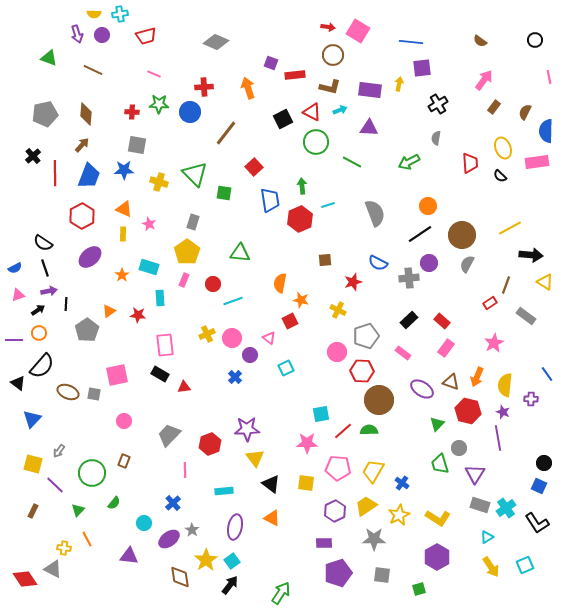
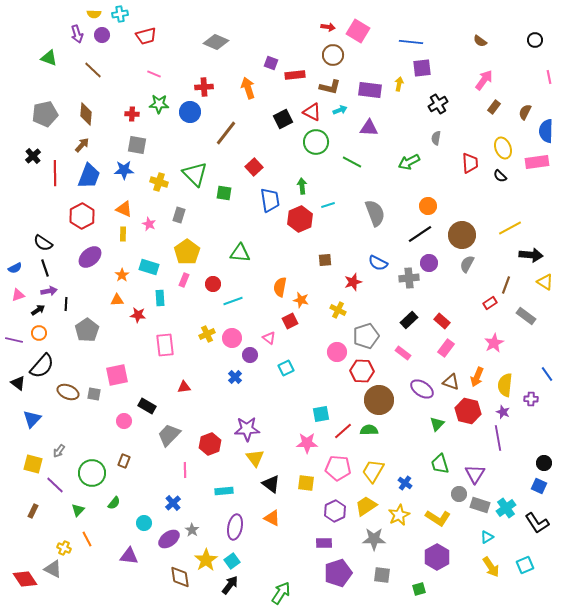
brown line at (93, 70): rotated 18 degrees clockwise
red cross at (132, 112): moved 2 px down
gray rectangle at (193, 222): moved 14 px left, 7 px up
orange semicircle at (280, 283): moved 4 px down
orange triangle at (109, 311): moved 8 px right, 11 px up; rotated 32 degrees clockwise
purple line at (14, 340): rotated 12 degrees clockwise
black rectangle at (160, 374): moved 13 px left, 32 px down
gray circle at (459, 448): moved 46 px down
blue cross at (402, 483): moved 3 px right
yellow cross at (64, 548): rotated 16 degrees clockwise
